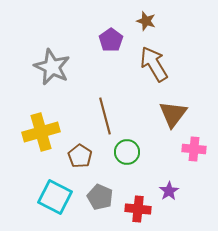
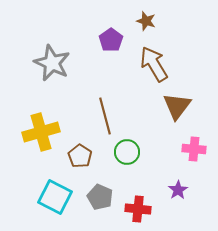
gray star: moved 4 px up
brown triangle: moved 4 px right, 8 px up
purple star: moved 9 px right, 1 px up
